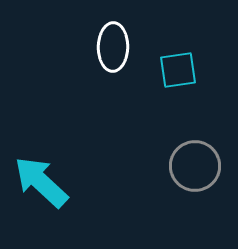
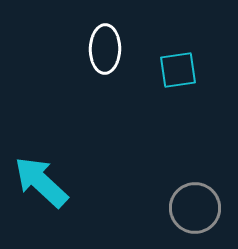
white ellipse: moved 8 px left, 2 px down
gray circle: moved 42 px down
